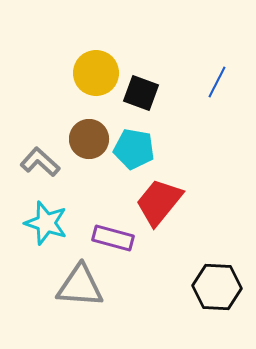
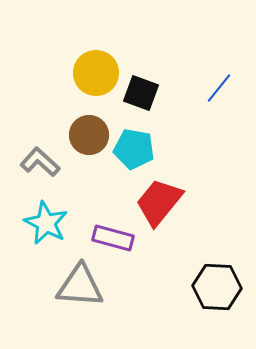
blue line: moved 2 px right, 6 px down; rotated 12 degrees clockwise
brown circle: moved 4 px up
cyan star: rotated 9 degrees clockwise
